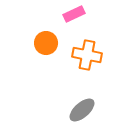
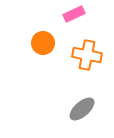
orange circle: moved 3 px left
gray ellipse: moved 1 px up
